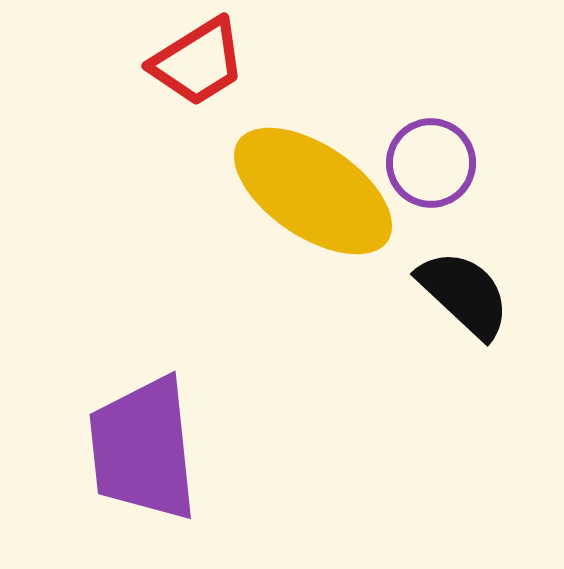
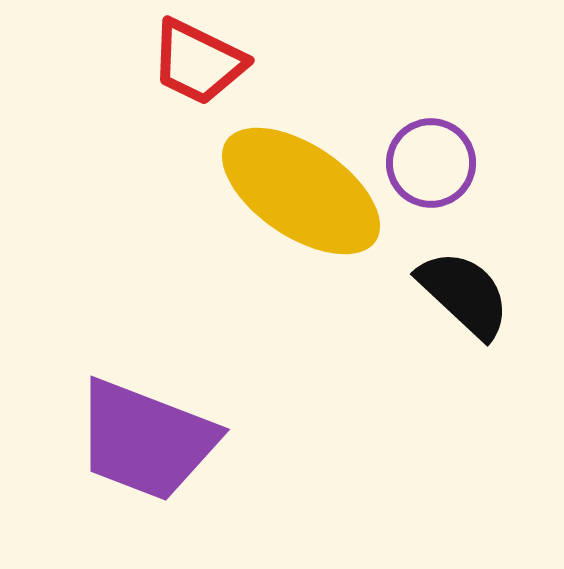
red trapezoid: rotated 58 degrees clockwise
yellow ellipse: moved 12 px left
purple trapezoid: moved 3 px right, 9 px up; rotated 63 degrees counterclockwise
